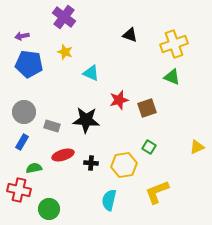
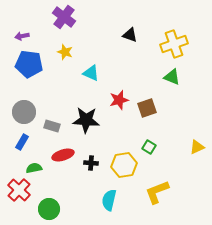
red cross: rotated 30 degrees clockwise
